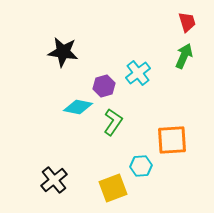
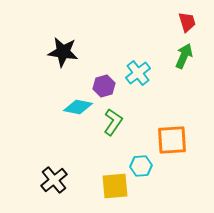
yellow square: moved 2 px right, 2 px up; rotated 16 degrees clockwise
